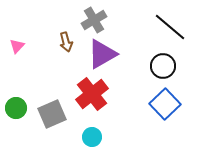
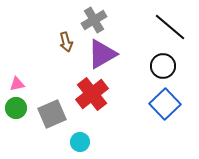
pink triangle: moved 38 px down; rotated 35 degrees clockwise
cyan circle: moved 12 px left, 5 px down
